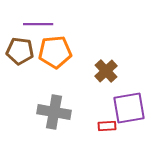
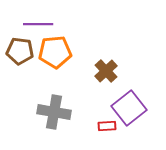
purple square: rotated 28 degrees counterclockwise
